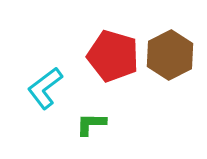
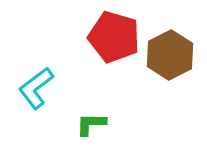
red pentagon: moved 1 px right, 19 px up
cyan L-shape: moved 9 px left
